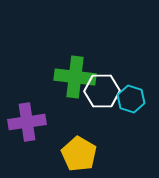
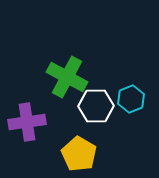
green cross: moved 8 px left; rotated 21 degrees clockwise
white hexagon: moved 6 px left, 15 px down
cyan hexagon: rotated 20 degrees clockwise
